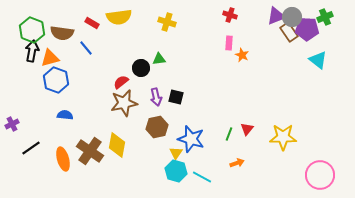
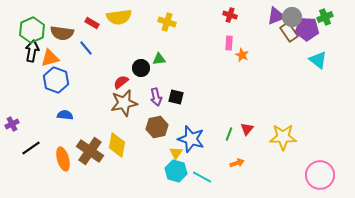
green hexagon: rotated 15 degrees clockwise
